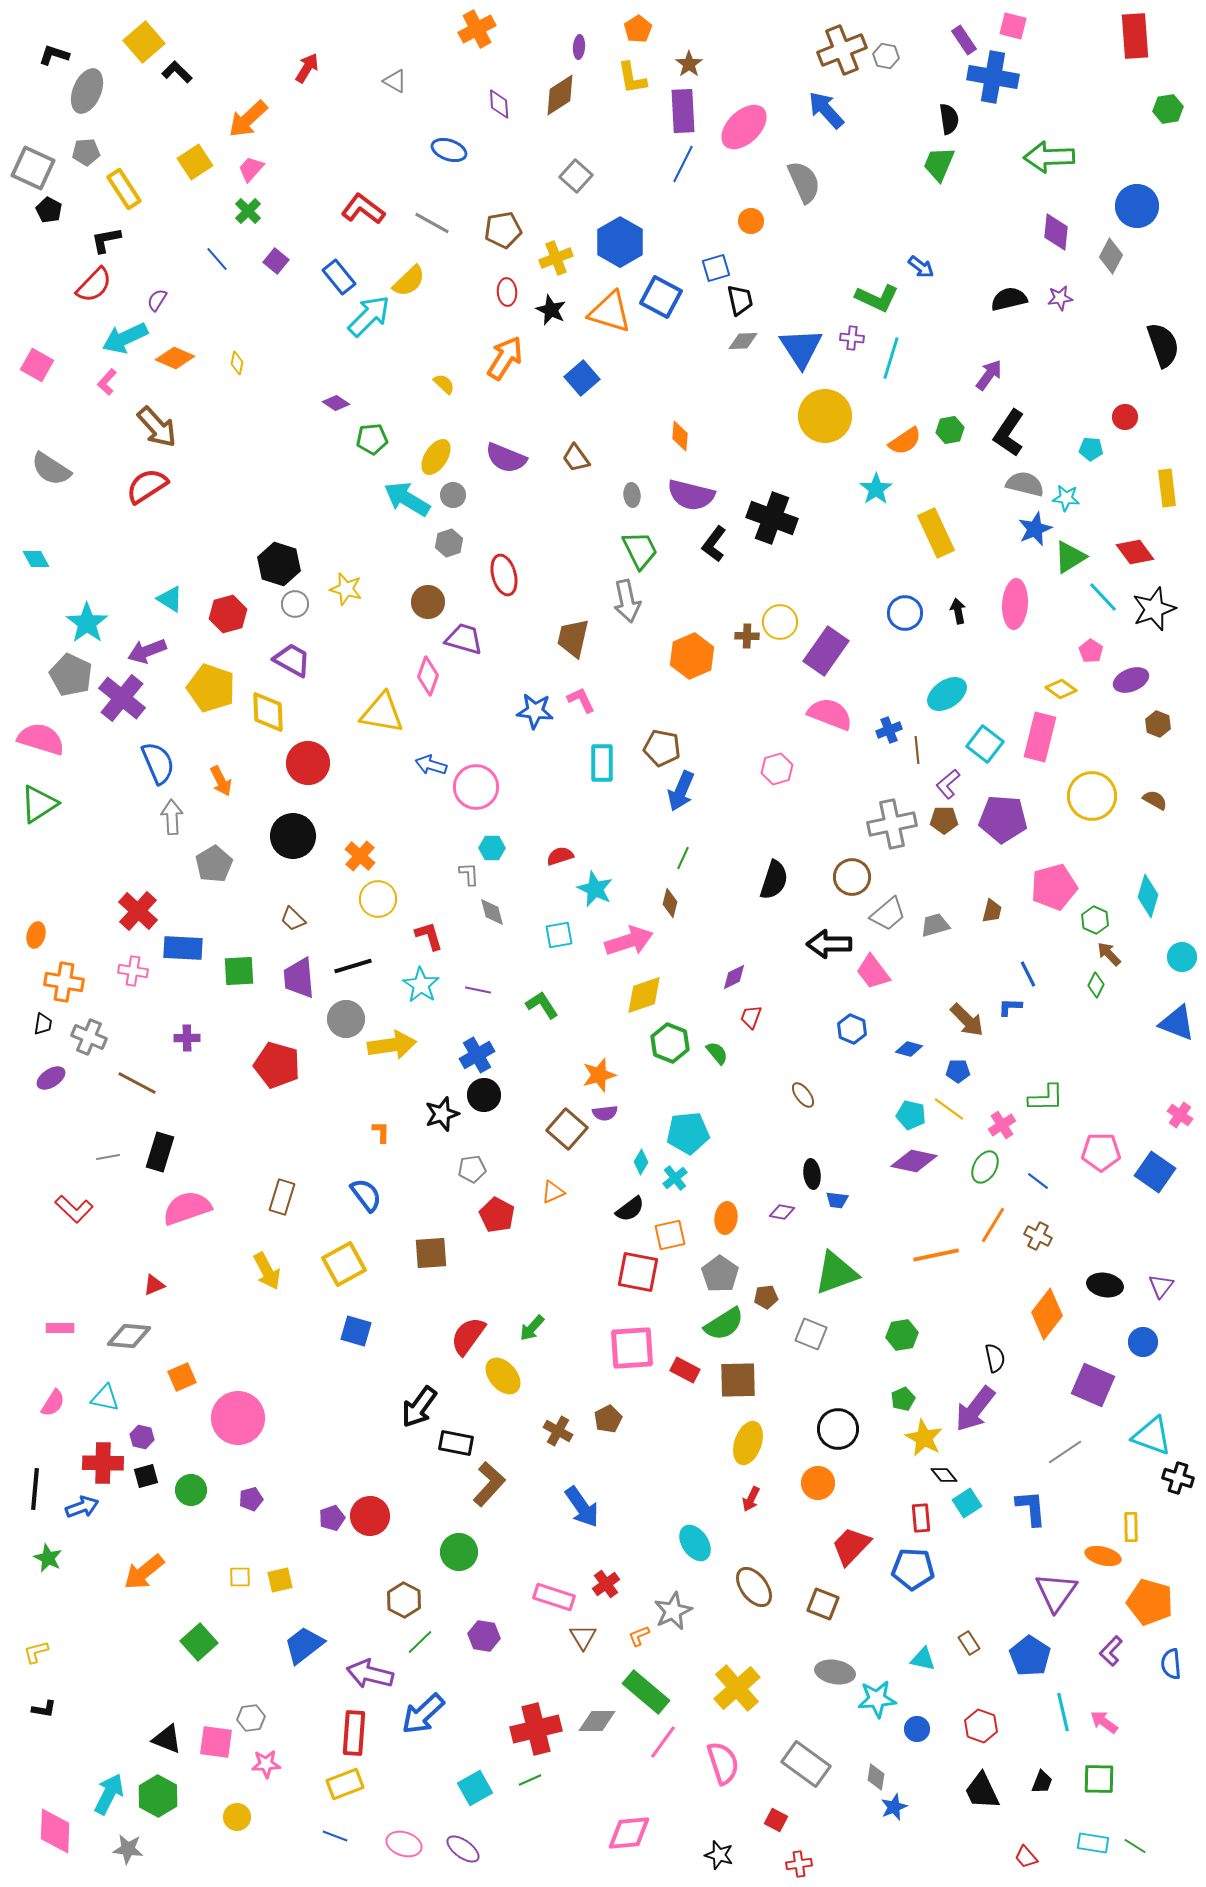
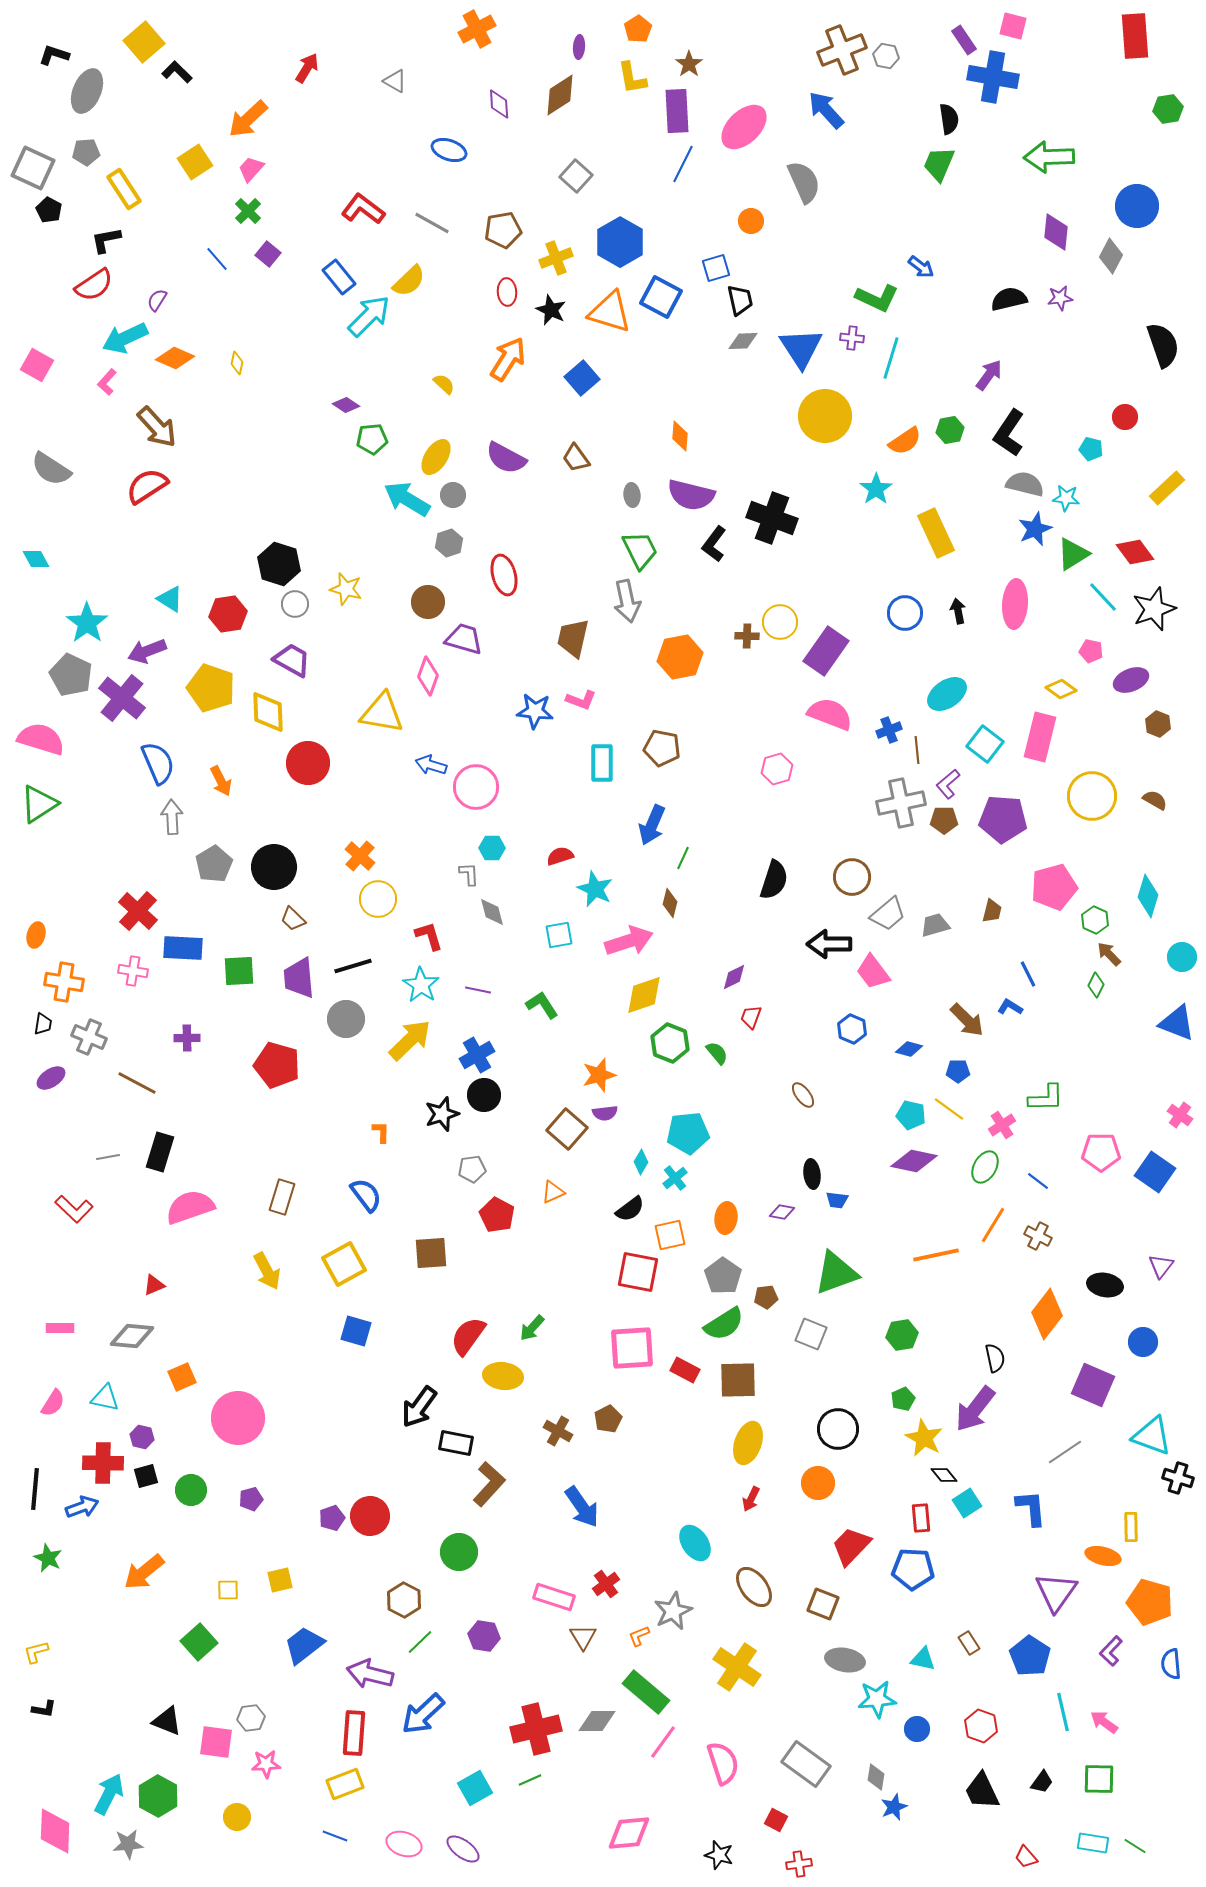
purple rectangle at (683, 111): moved 6 px left
purple square at (276, 261): moved 8 px left, 7 px up
red semicircle at (94, 285): rotated 12 degrees clockwise
orange arrow at (505, 358): moved 3 px right, 1 px down
purple diamond at (336, 403): moved 10 px right, 2 px down
cyan pentagon at (1091, 449): rotated 10 degrees clockwise
purple semicircle at (506, 458): rotated 6 degrees clockwise
yellow rectangle at (1167, 488): rotated 54 degrees clockwise
green triangle at (1070, 557): moved 3 px right, 3 px up
red hexagon at (228, 614): rotated 6 degrees clockwise
pink pentagon at (1091, 651): rotated 20 degrees counterclockwise
orange hexagon at (692, 656): moved 12 px left, 1 px down; rotated 12 degrees clockwise
pink L-shape at (581, 700): rotated 136 degrees clockwise
blue arrow at (681, 791): moved 29 px left, 34 px down
gray cross at (892, 824): moved 9 px right, 21 px up
black circle at (293, 836): moved 19 px left, 31 px down
blue L-shape at (1010, 1007): rotated 30 degrees clockwise
yellow arrow at (392, 1045): moved 18 px right, 5 px up; rotated 36 degrees counterclockwise
pink semicircle at (187, 1208): moved 3 px right, 1 px up
gray pentagon at (720, 1274): moved 3 px right, 2 px down
purple triangle at (1161, 1286): moved 20 px up
gray diamond at (129, 1336): moved 3 px right
yellow ellipse at (503, 1376): rotated 42 degrees counterclockwise
yellow square at (240, 1577): moved 12 px left, 13 px down
gray ellipse at (835, 1672): moved 10 px right, 12 px up
yellow cross at (737, 1688): moved 21 px up; rotated 15 degrees counterclockwise
black triangle at (167, 1739): moved 18 px up
black trapezoid at (1042, 1782): rotated 15 degrees clockwise
gray star at (128, 1849): moved 5 px up; rotated 12 degrees counterclockwise
